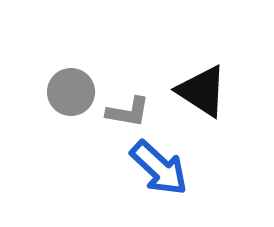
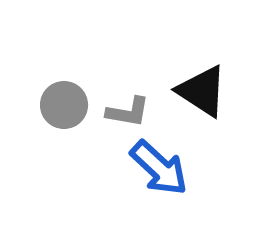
gray circle: moved 7 px left, 13 px down
